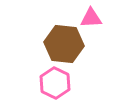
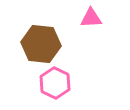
brown hexagon: moved 23 px left
